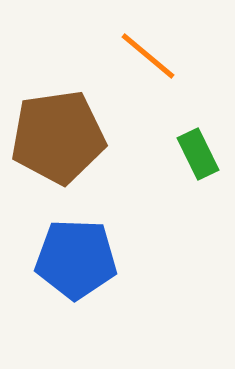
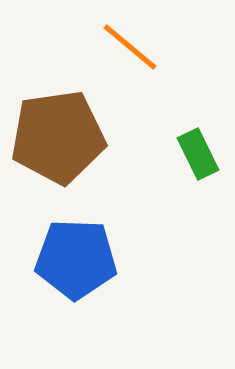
orange line: moved 18 px left, 9 px up
